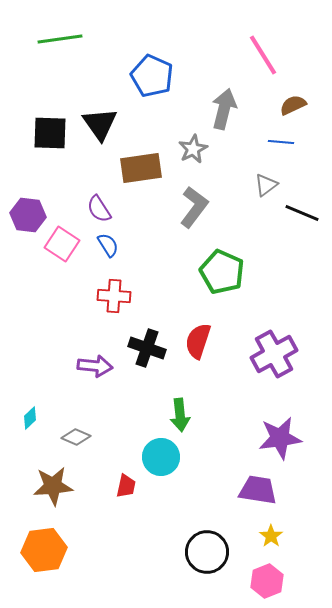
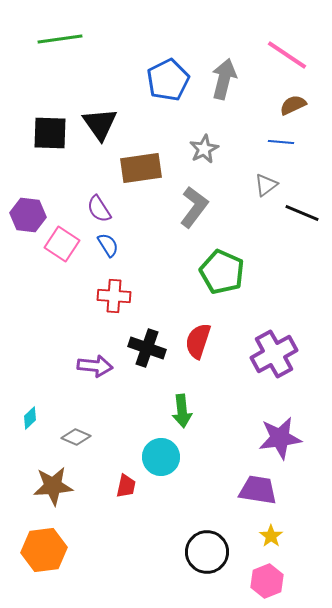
pink line: moved 24 px right; rotated 24 degrees counterclockwise
blue pentagon: moved 16 px right, 4 px down; rotated 21 degrees clockwise
gray arrow: moved 30 px up
gray star: moved 11 px right
green arrow: moved 2 px right, 4 px up
